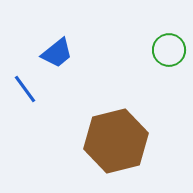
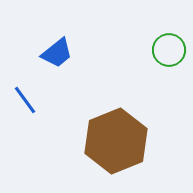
blue line: moved 11 px down
brown hexagon: rotated 8 degrees counterclockwise
